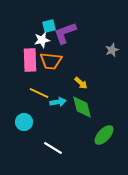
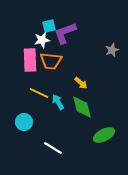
cyan arrow: rotated 112 degrees counterclockwise
green ellipse: rotated 20 degrees clockwise
